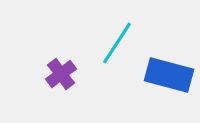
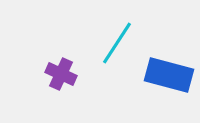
purple cross: rotated 28 degrees counterclockwise
